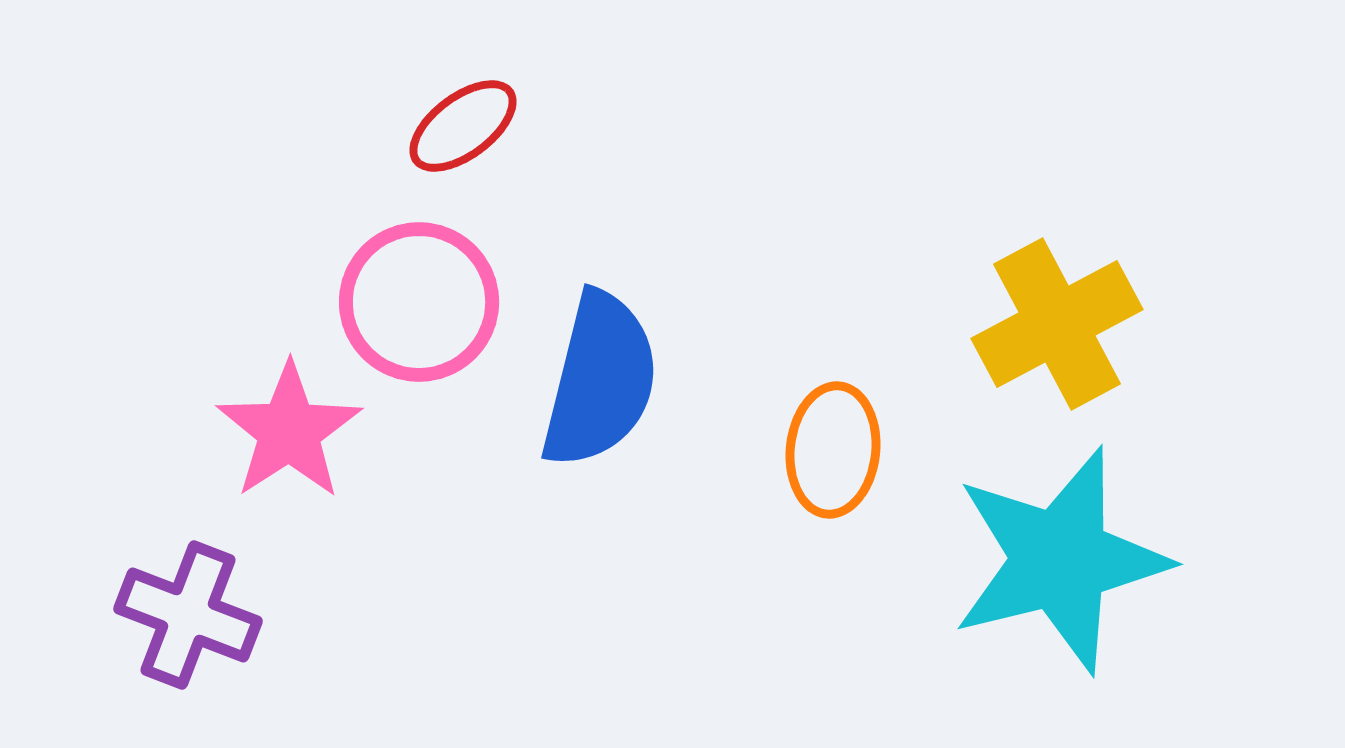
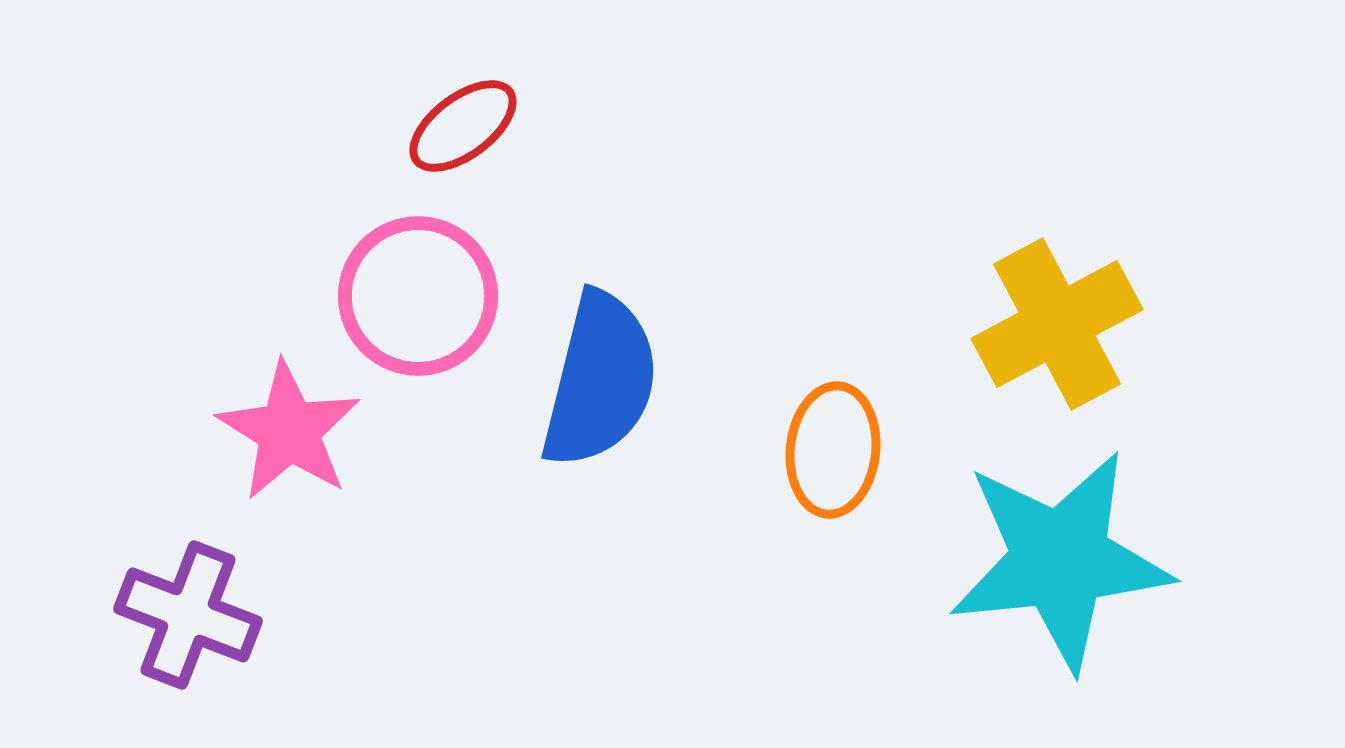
pink circle: moved 1 px left, 6 px up
pink star: rotated 7 degrees counterclockwise
cyan star: rotated 8 degrees clockwise
